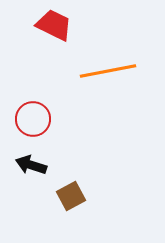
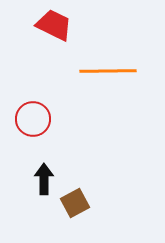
orange line: rotated 10 degrees clockwise
black arrow: moved 13 px right, 14 px down; rotated 72 degrees clockwise
brown square: moved 4 px right, 7 px down
